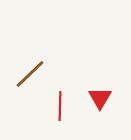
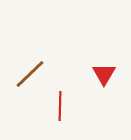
red triangle: moved 4 px right, 24 px up
